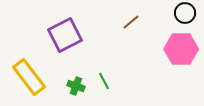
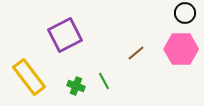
brown line: moved 5 px right, 31 px down
